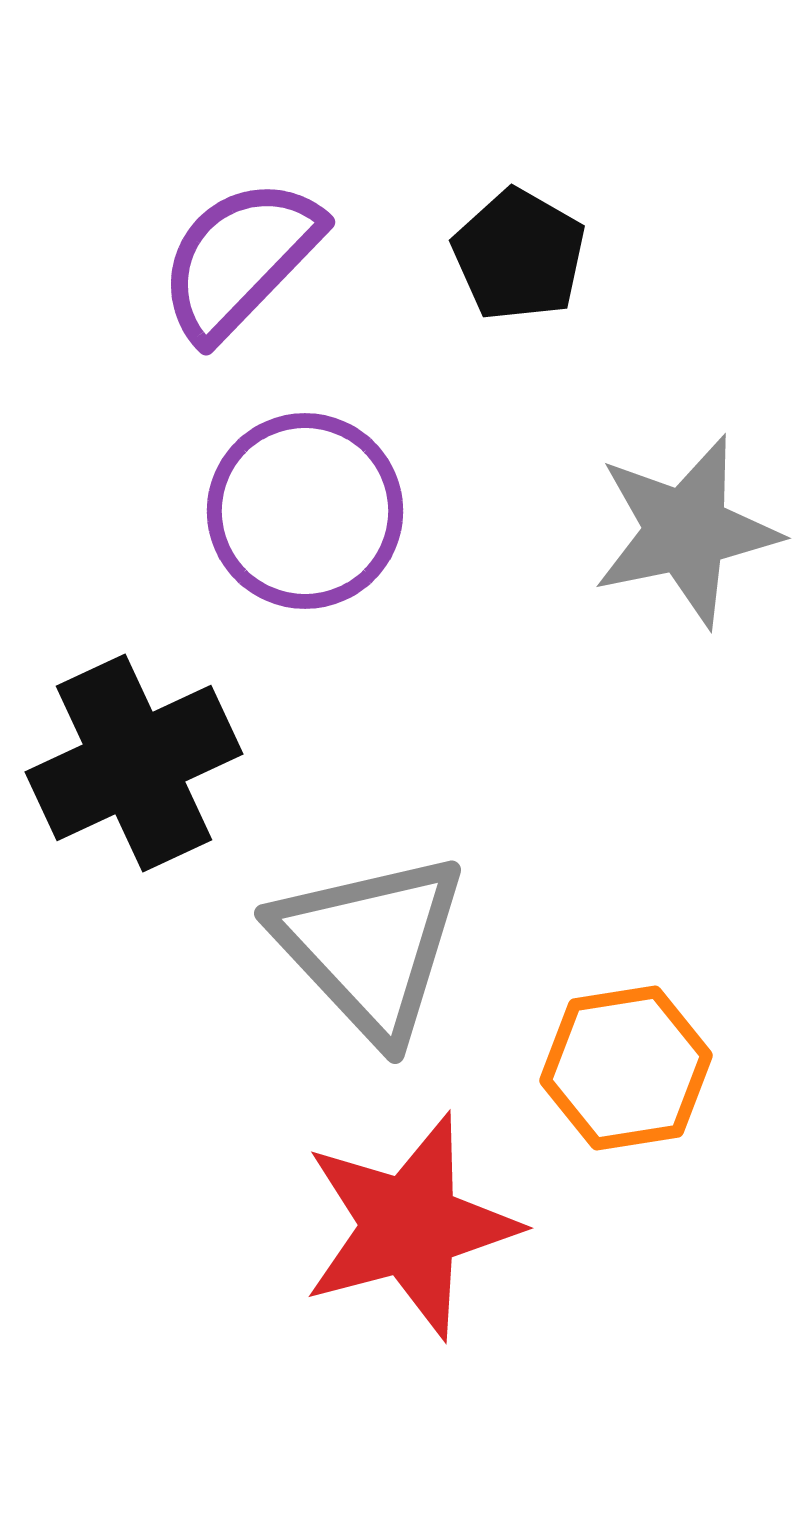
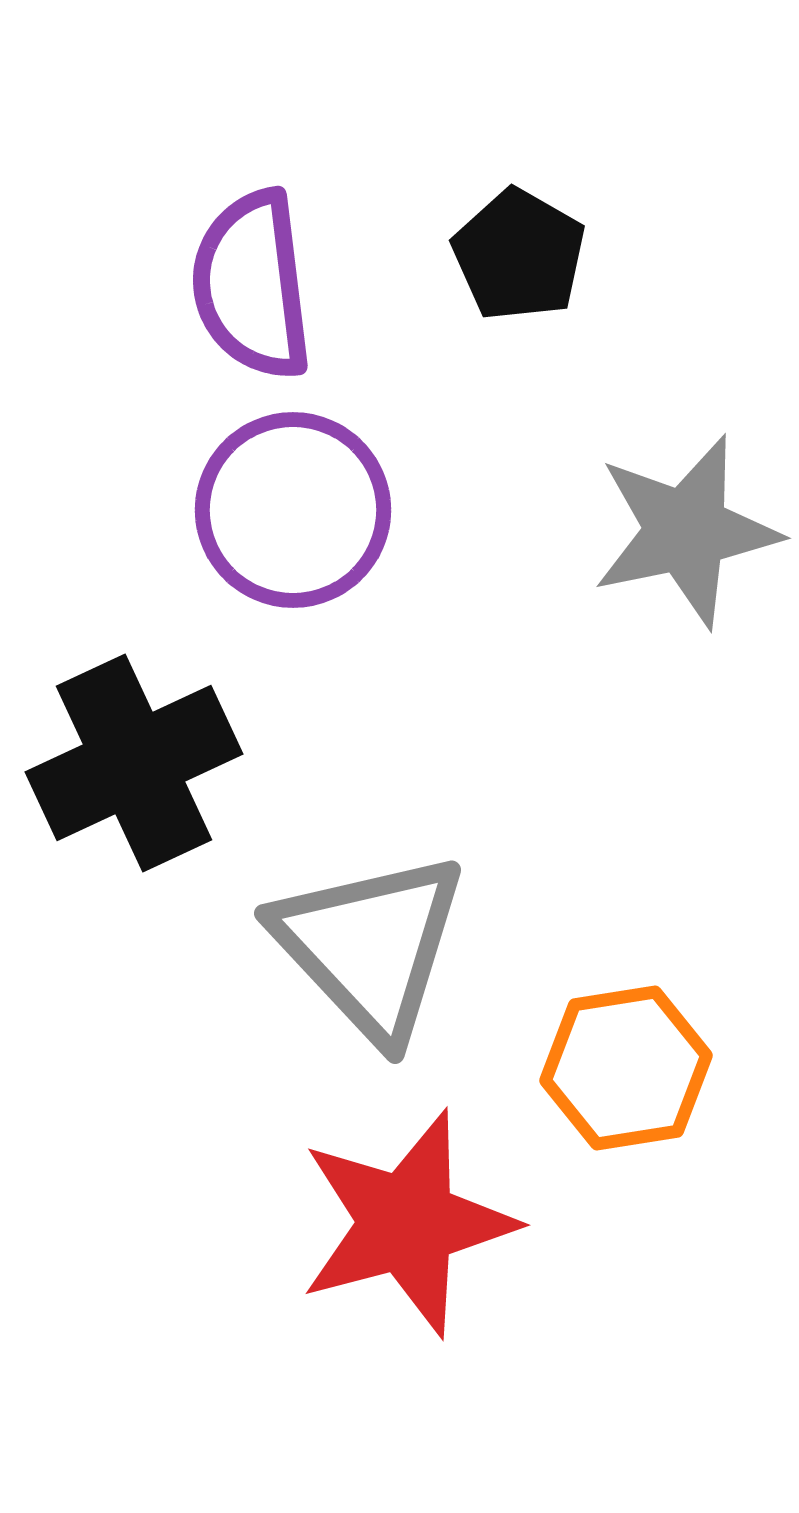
purple semicircle: moved 12 px right, 26 px down; rotated 51 degrees counterclockwise
purple circle: moved 12 px left, 1 px up
red star: moved 3 px left, 3 px up
